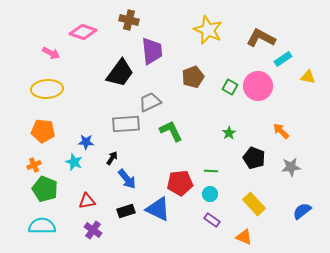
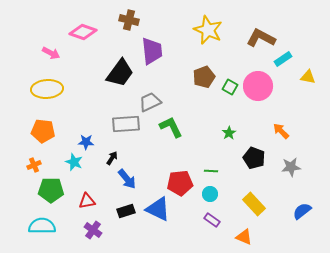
brown pentagon: moved 11 px right
green L-shape: moved 4 px up
green pentagon: moved 6 px right, 1 px down; rotated 20 degrees counterclockwise
